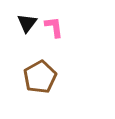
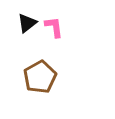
black triangle: rotated 15 degrees clockwise
